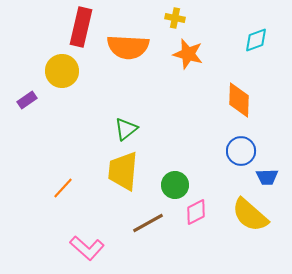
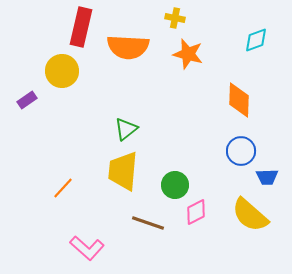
brown line: rotated 48 degrees clockwise
